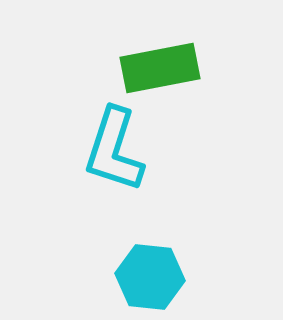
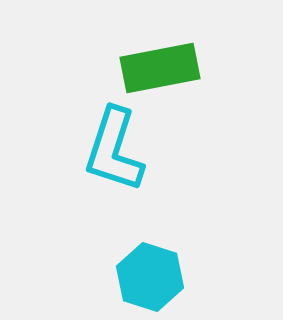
cyan hexagon: rotated 12 degrees clockwise
